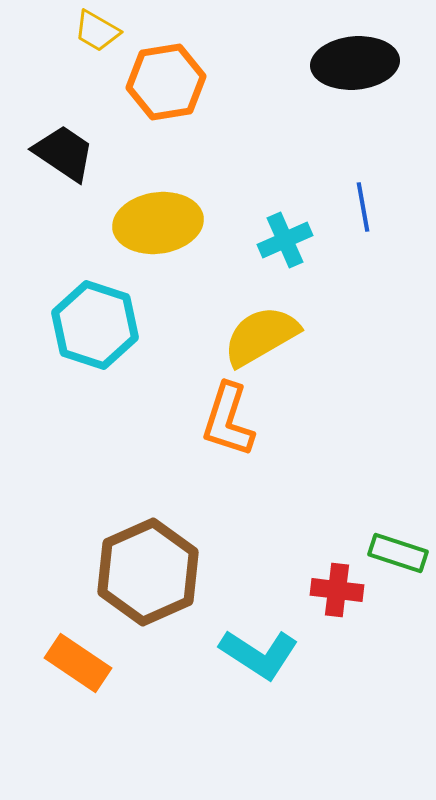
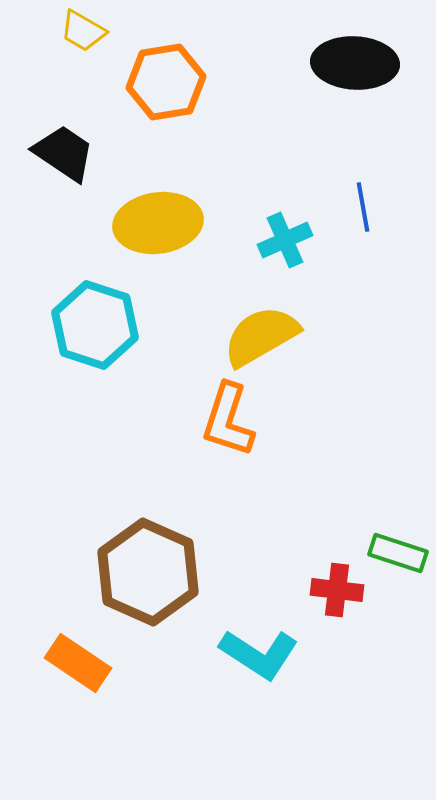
yellow trapezoid: moved 14 px left
black ellipse: rotated 8 degrees clockwise
brown hexagon: rotated 12 degrees counterclockwise
